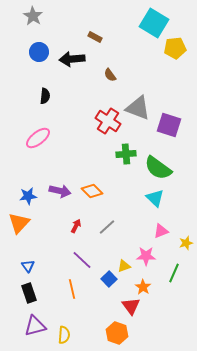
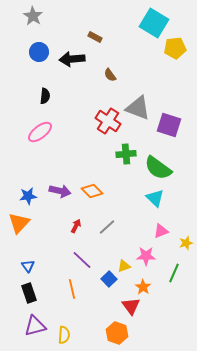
pink ellipse: moved 2 px right, 6 px up
